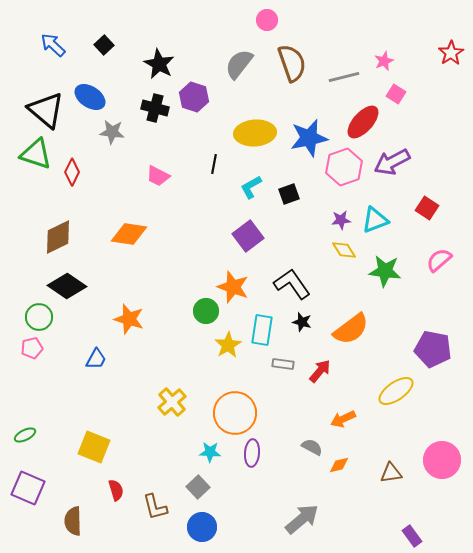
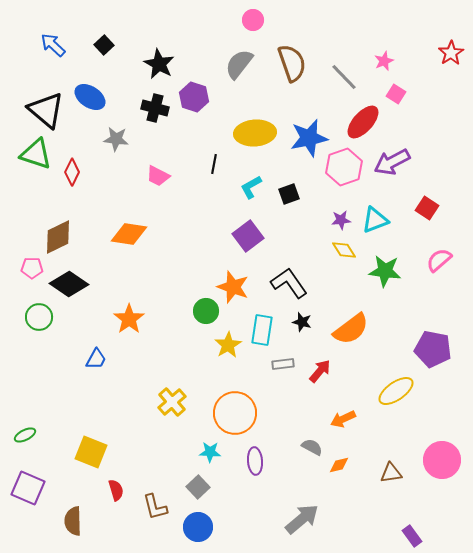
pink circle at (267, 20): moved 14 px left
gray line at (344, 77): rotated 60 degrees clockwise
gray star at (112, 132): moved 4 px right, 7 px down
black L-shape at (292, 284): moved 3 px left, 1 px up
black diamond at (67, 286): moved 2 px right, 2 px up
orange star at (129, 319): rotated 20 degrees clockwise
pink pentagon at (32, 348): moved 80 px up; rotated 15 degrees clockwise
gray rectangle at (283, 364): rotated 15 degrees counterclockwise
yellow square at (94, 447): moved 3 px left, 5 px down
purple ellipse at (252, 453): moved 3 px right, 8 px down; rotated 8 degrees counterclockwise
blue circle at (202, 527): moved 4 px left
